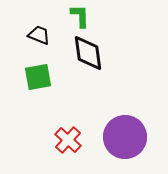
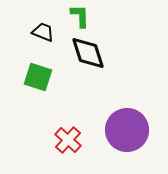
black trapezoid: moved 4 px right, 3 px up
black diamond: rotated 9 degrees counterclockwise
green square: rotated 28 degrees clockwise
purple circle: moved 2 px right, 7 px up
